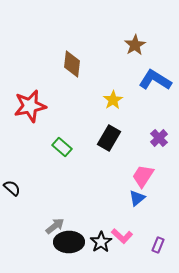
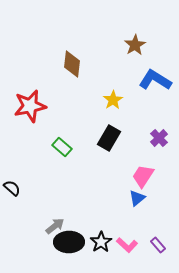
pink L-shape: moved 5 px right, 9 px down
purple rectangle: rotated 63 degrees counterclockwise
